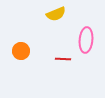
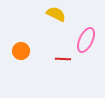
yellow semicircle: rotated 132 degrees counterclockwise
pink ellipse: rotated 20 degrees clockwise
